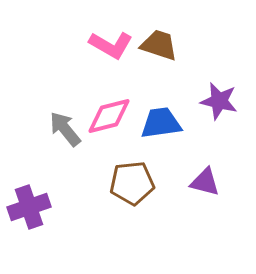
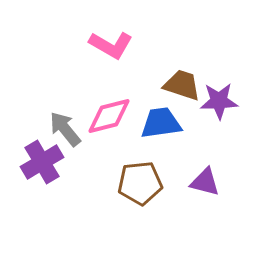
brown trapezoid: moved 23 px right, 40 px down
purple star: rotated 15 degrees counterclockwise
brown pentagon: moved 8 px right
purple cross: moved 13 px right, 45 px up; rotated 12 degrees counterclockwise
